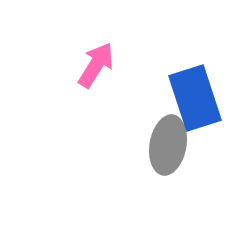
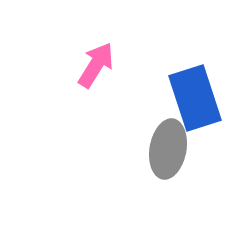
gray ellipse: moved 4 px down
